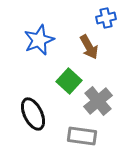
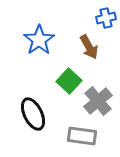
blue star: rotated 12 degrees counterclockwise
